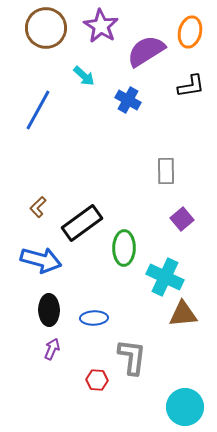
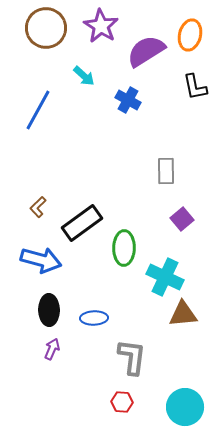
orange ellipse: moved 3 px down
black L-shape: moved 4 px right, 1 px down; rotated 88 degrees clockwise
red hexagon: moved 25 px right, 22 px down
